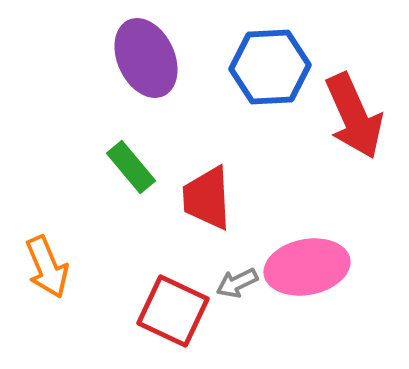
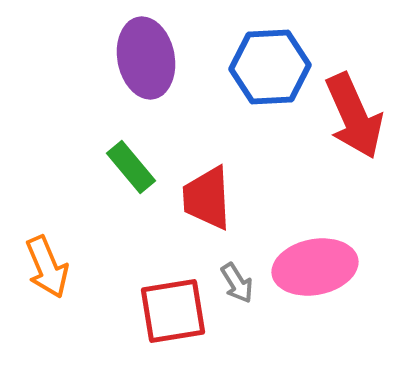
purple ellipse: rotated 14 degrees clockwise
pink ellipse: moved 8 px right
gray arrow: rotated 96 degrees counterclockwise
red square: rotated 34 degrees counterclockwise
